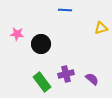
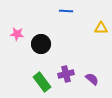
blue line: moved 1 px right, 1 px down
yellow triangle: rotated 16 degrees clockwise
